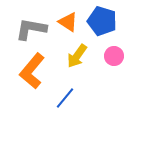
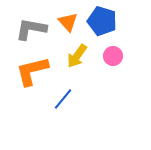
orange triangle: rotated 15 degrees clockwise
pink circle: moved 1 px left
orange L-shape: rotated 36 degrees clockwise
blue line: moved 2 px left, 1 px down
